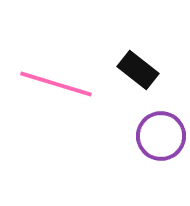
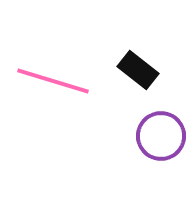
pink line: moved 3 px left, 3 px up
